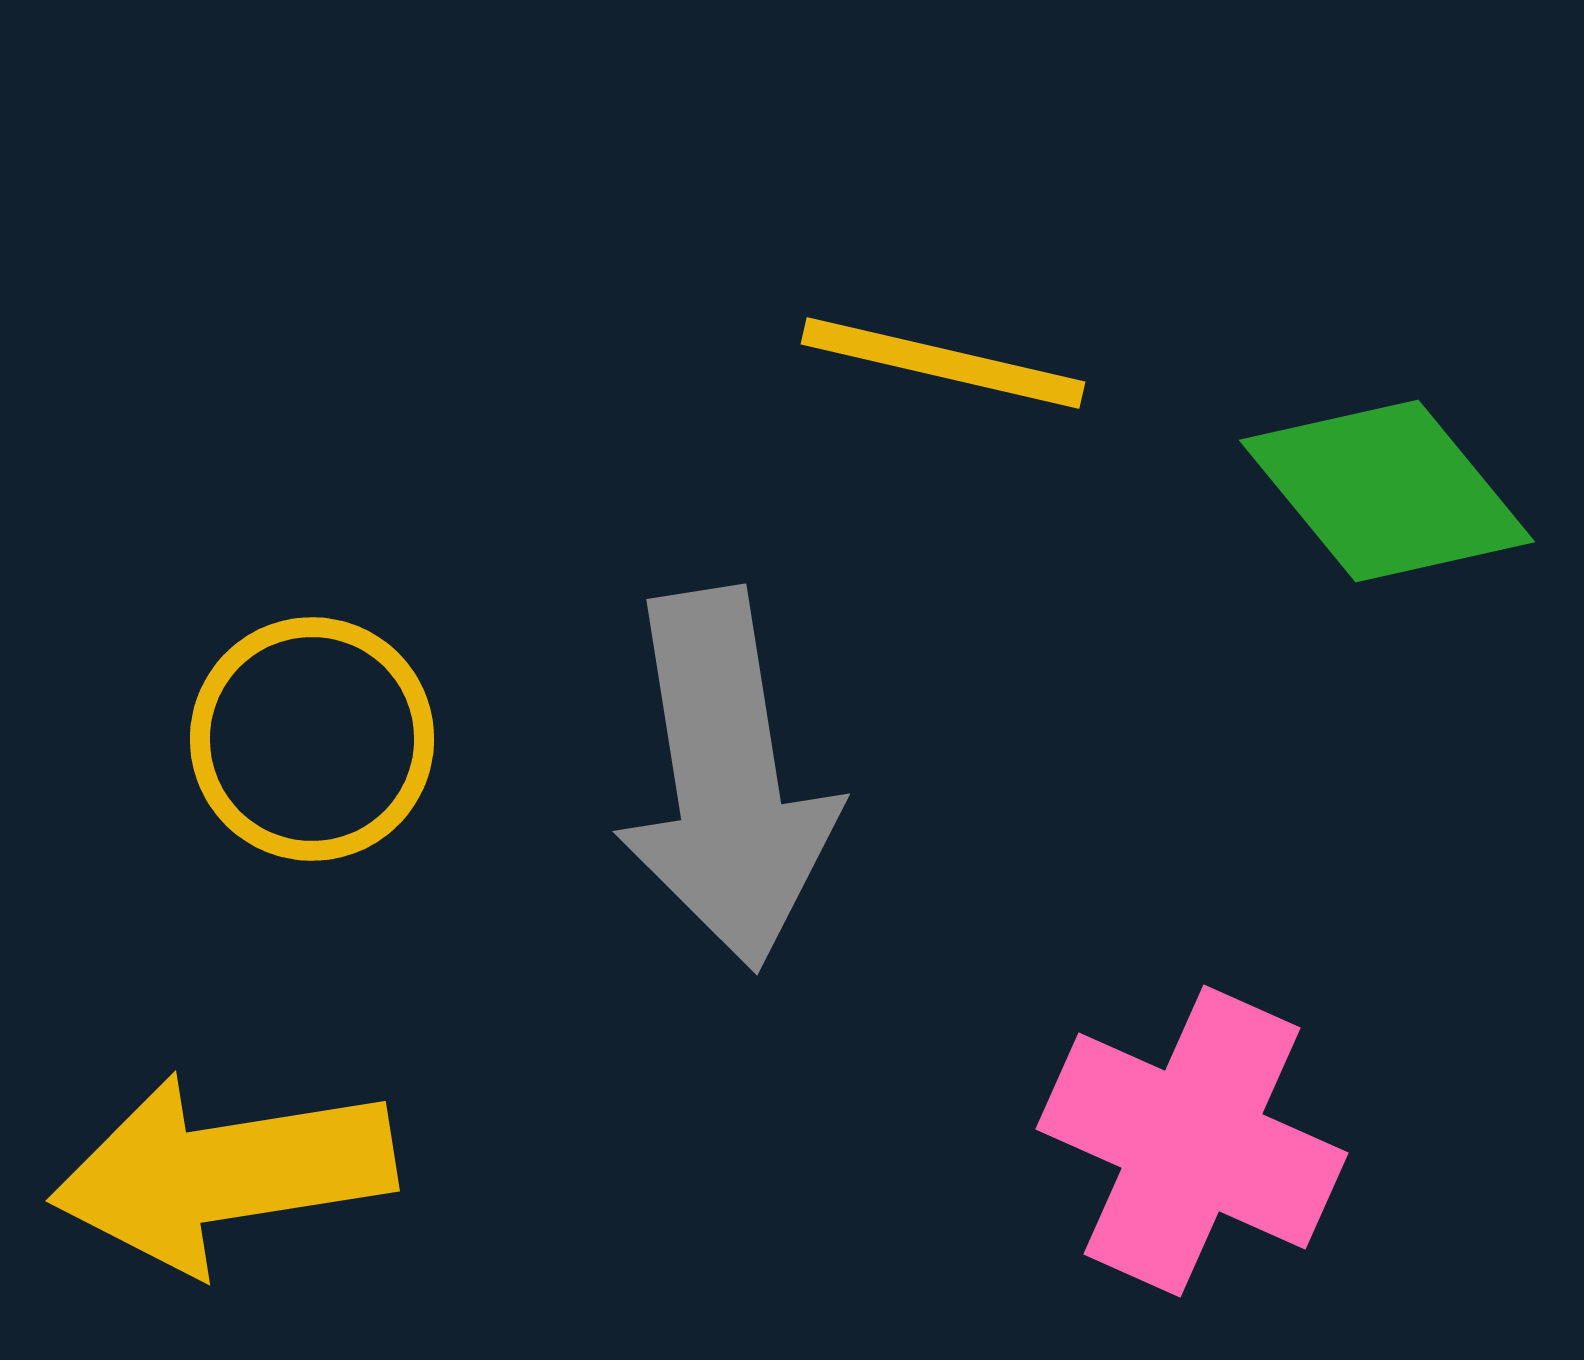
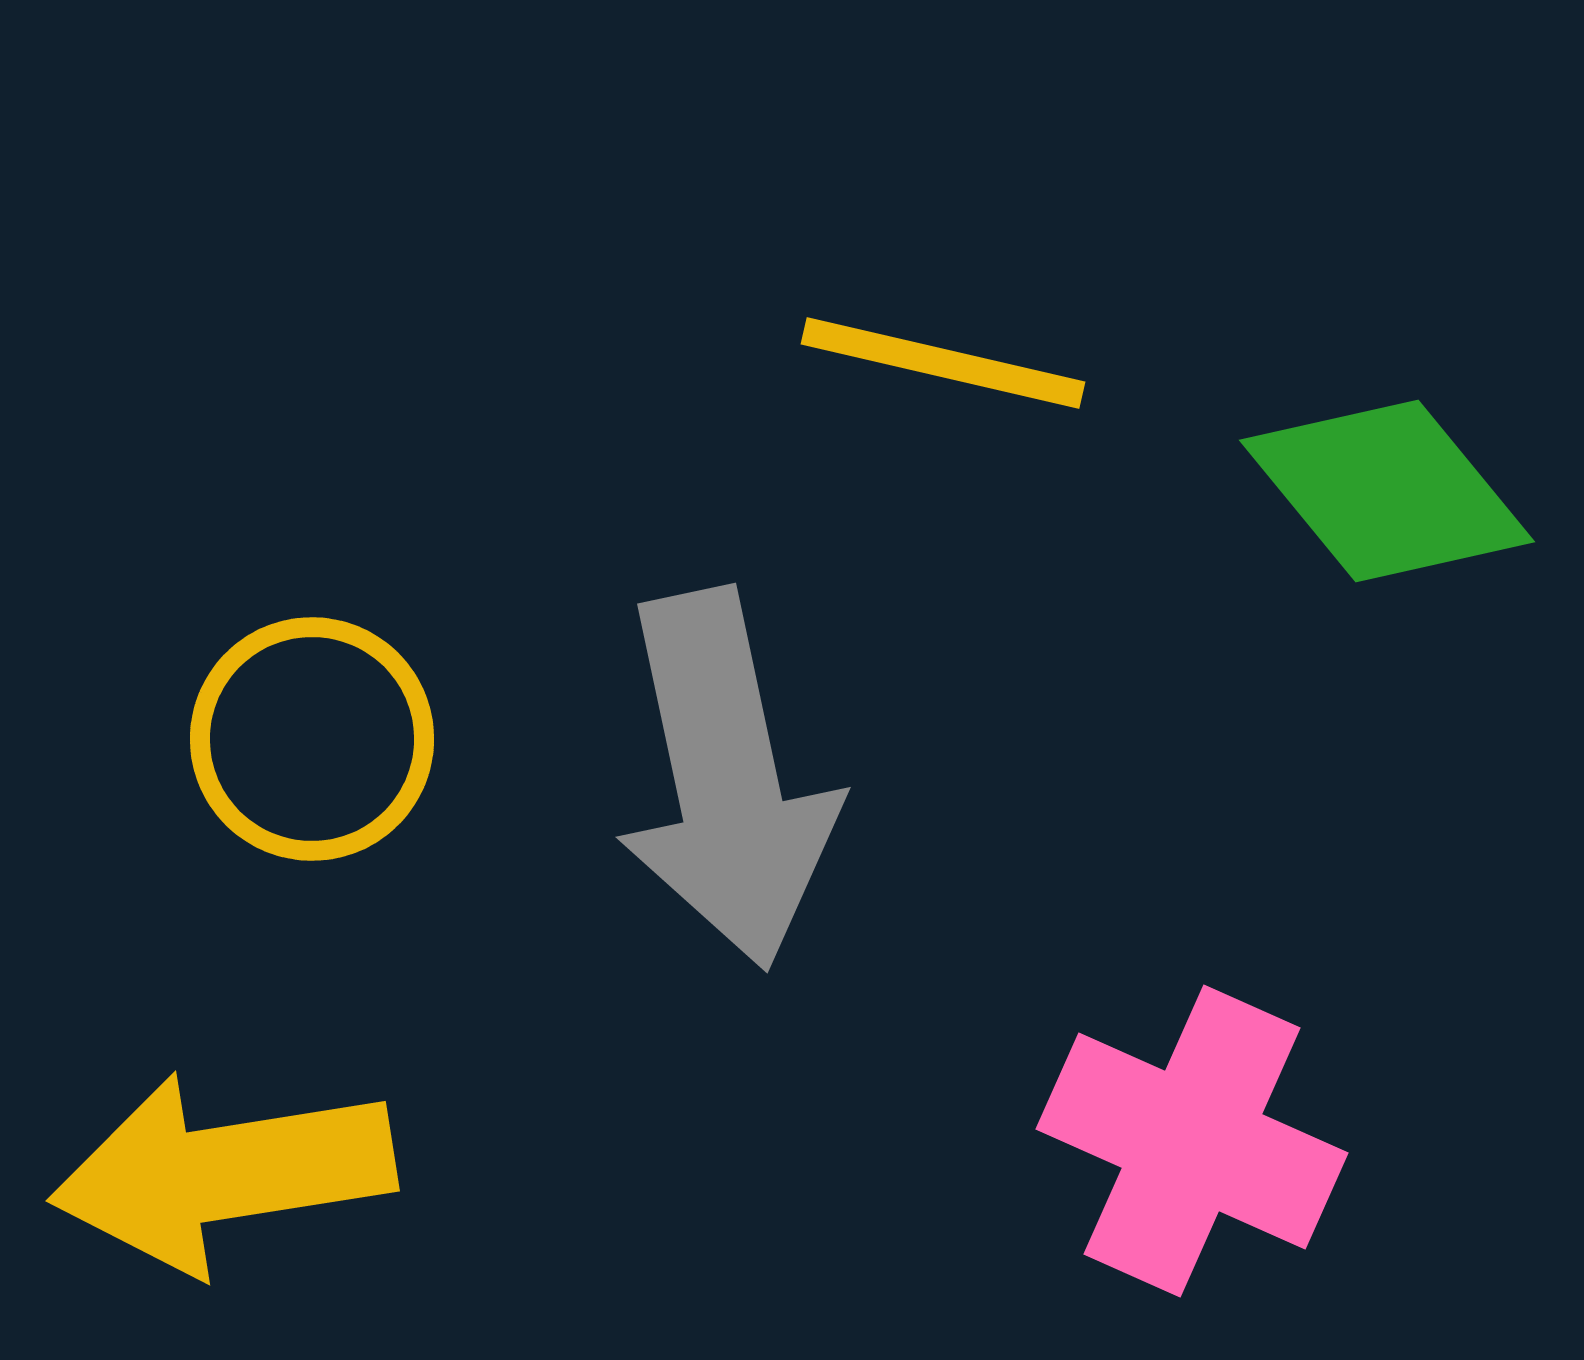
gray arrow: rotated 3 degrees counterclockwise
